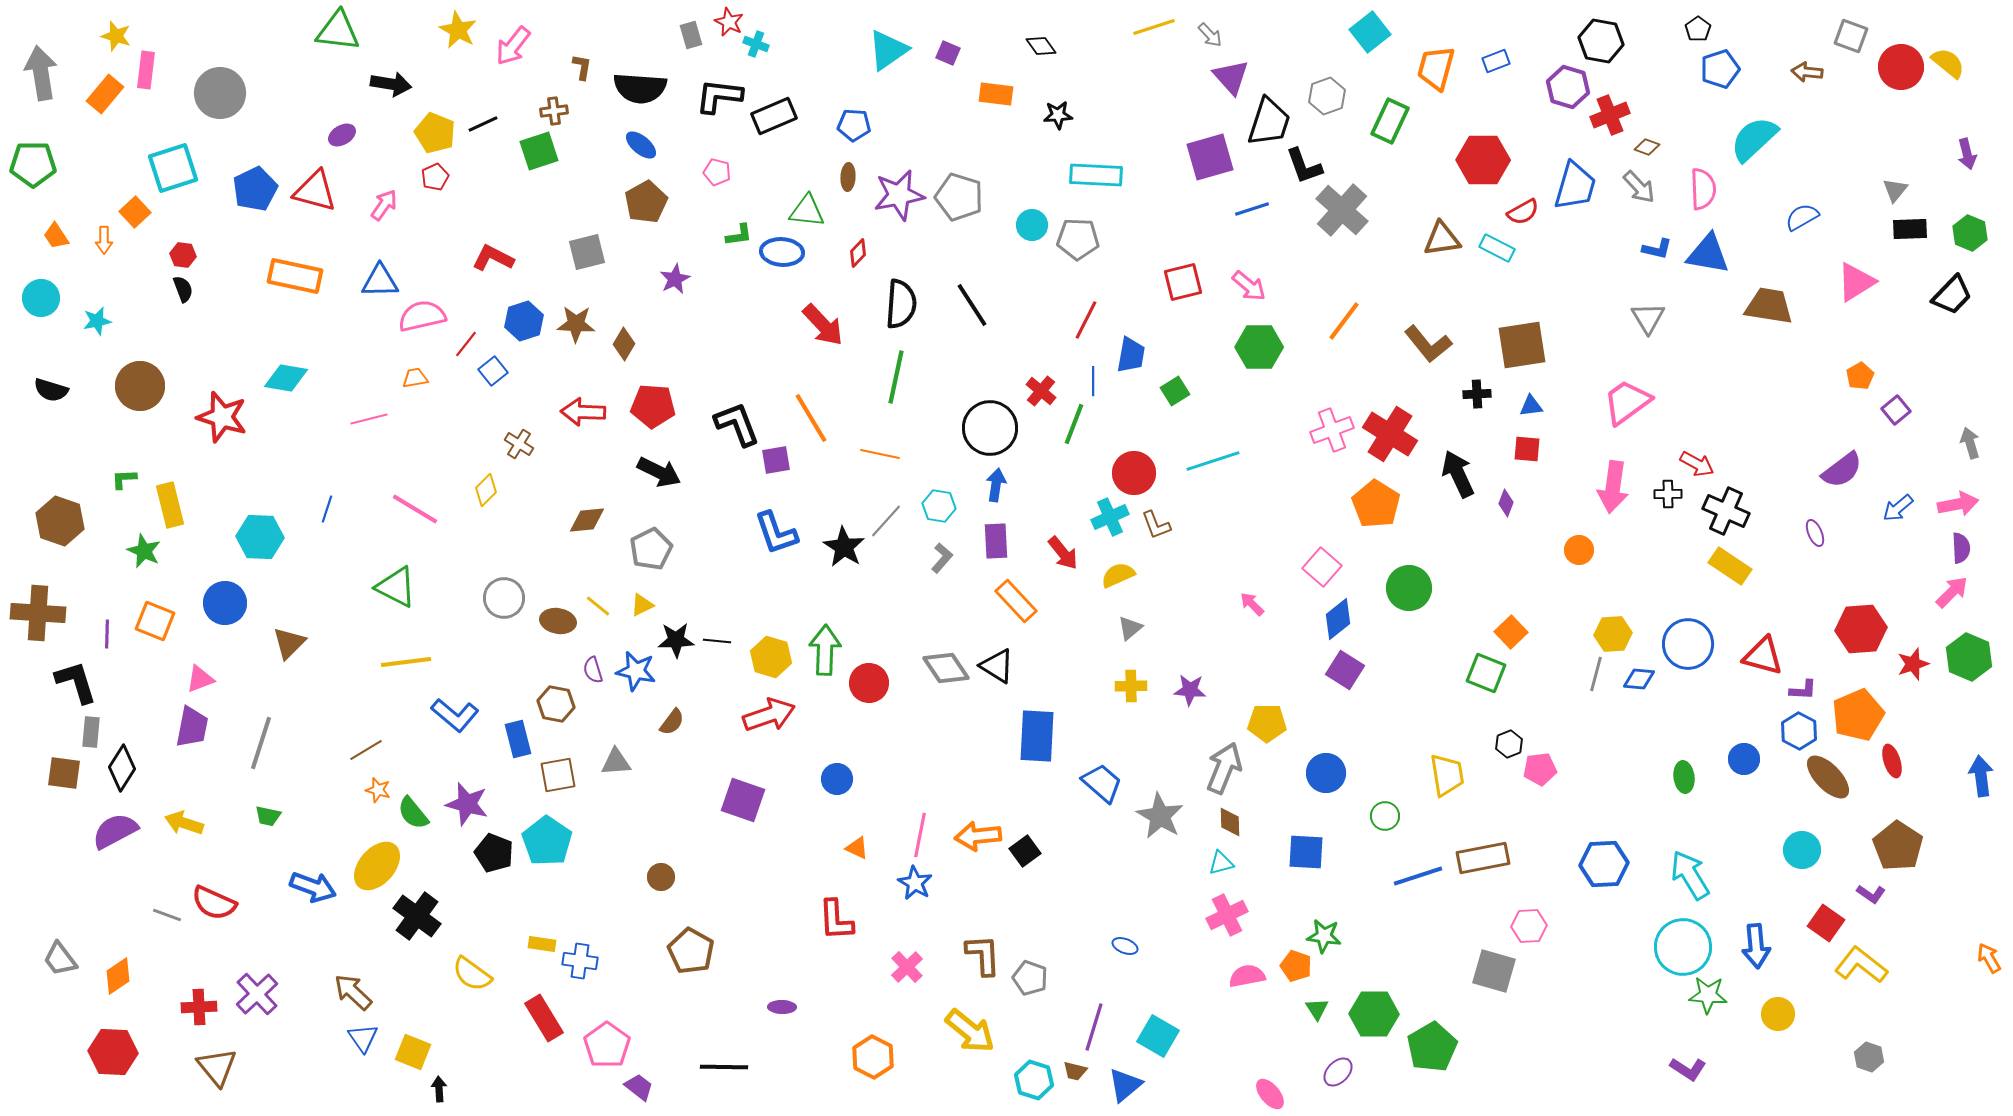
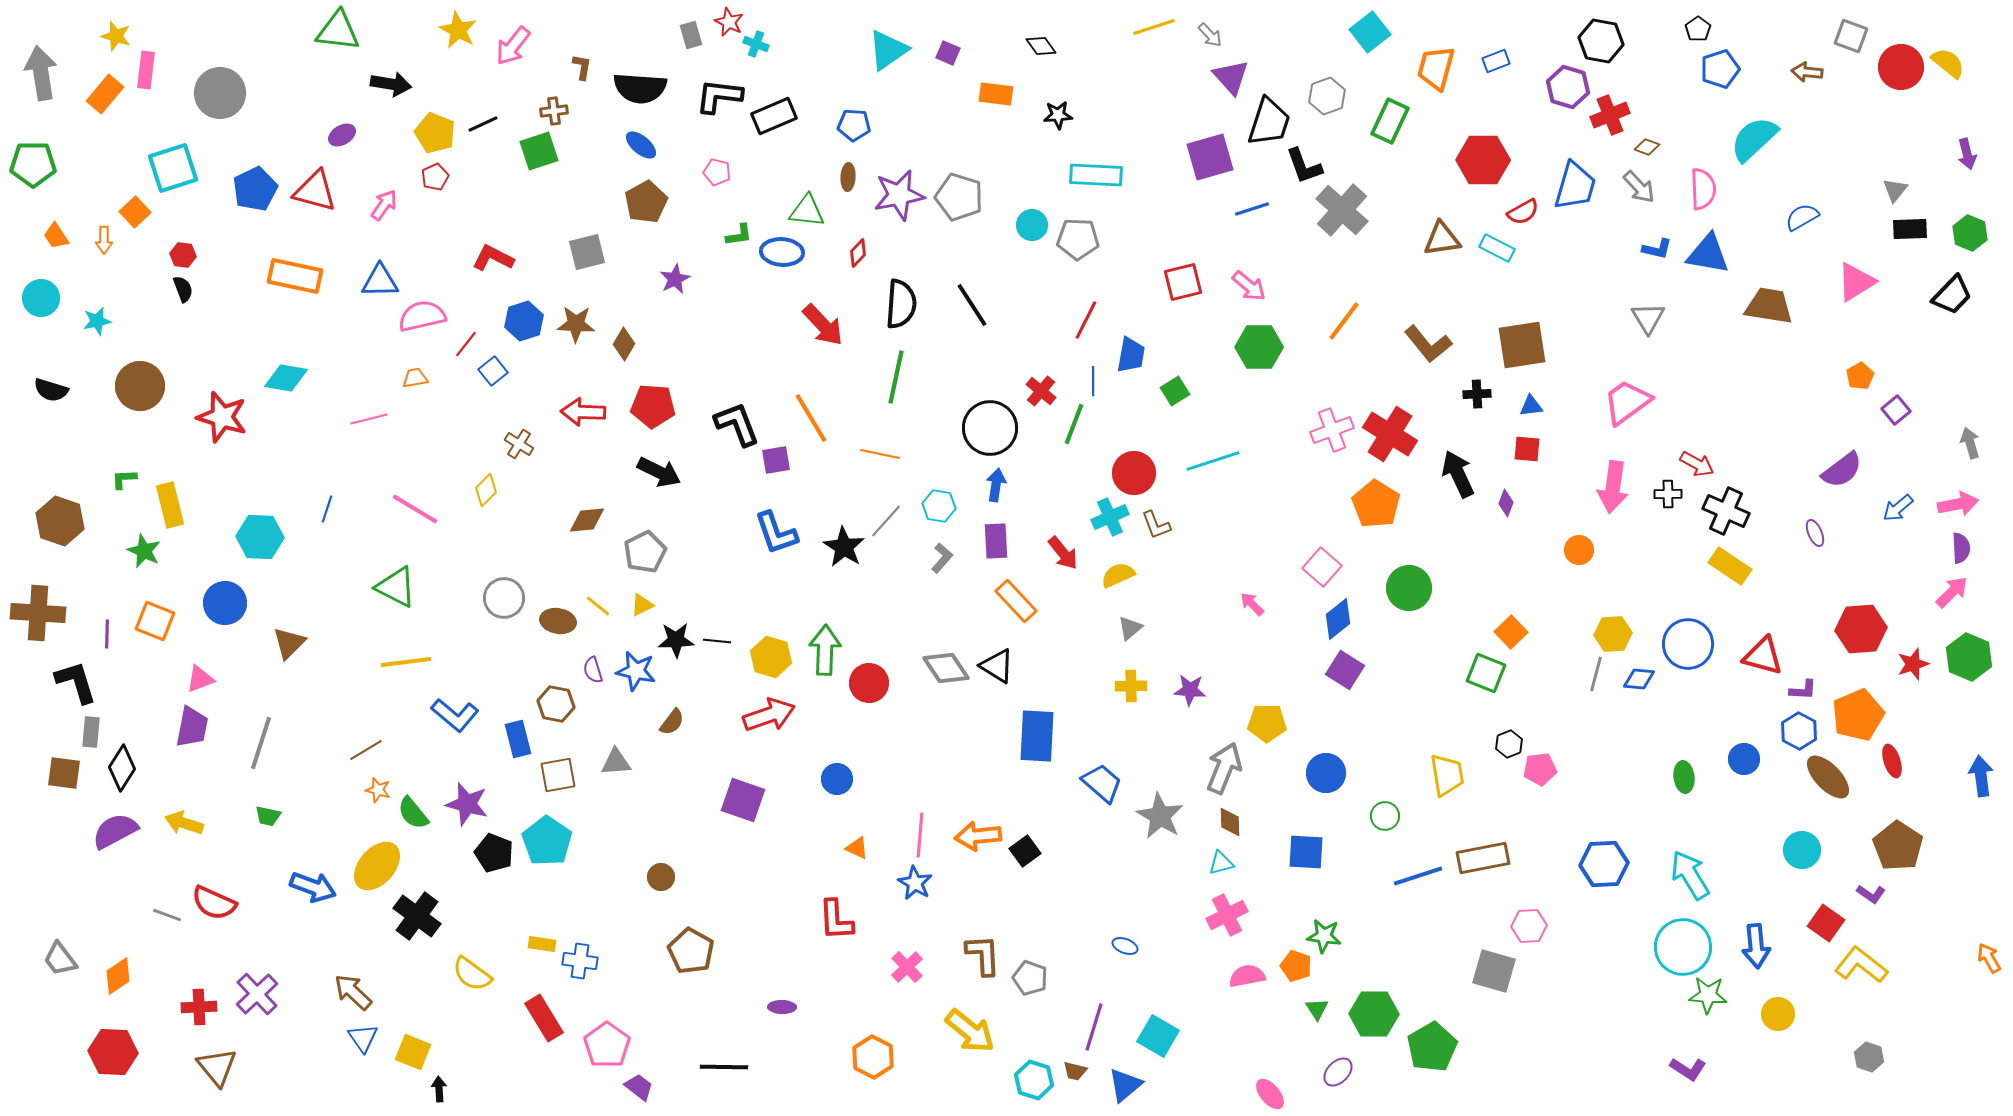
gray pentagon at (651, 549): moved 6 px left, 3 px down
pink line at (920, 835): rotated 6 degrees counterclockwise
